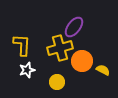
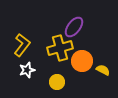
yellow L-shape: rotated 35 degrees clockwise
